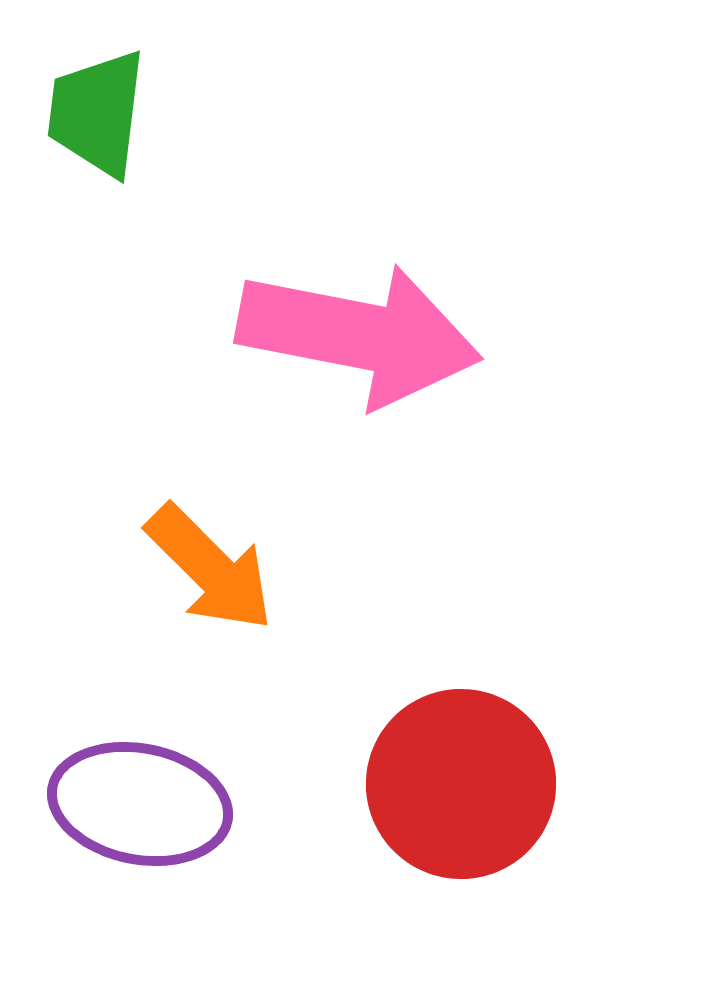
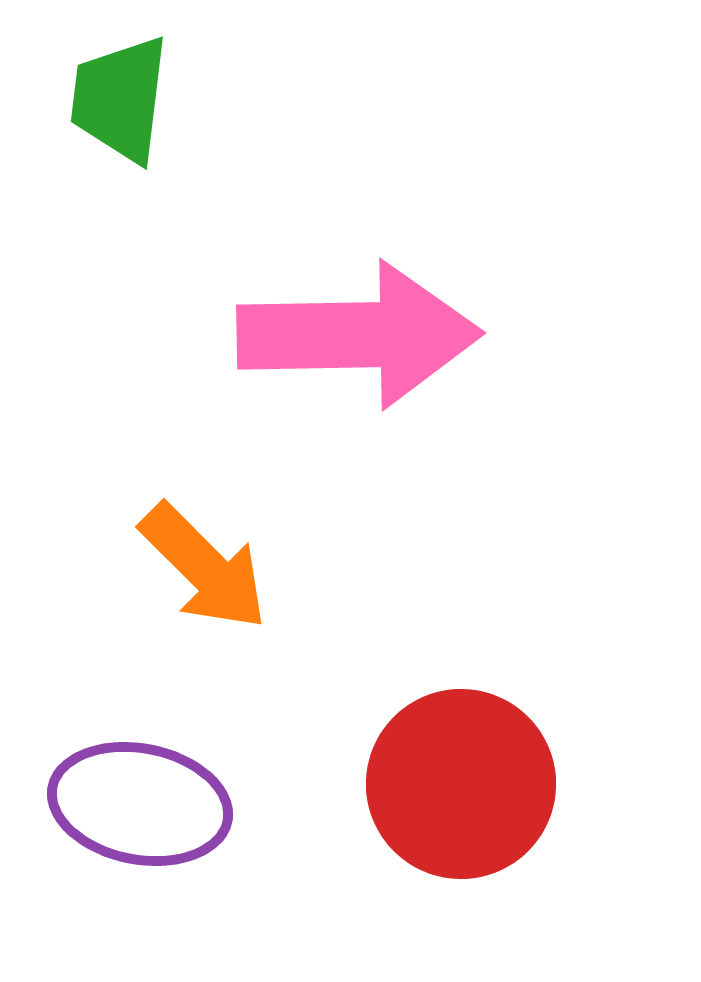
green trapezoid: moved 23 px right, 14 px up
pink arrow: rotated 12 degrees counterclockwise
orange arrow: moved 6 px left, 1 px up
